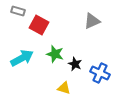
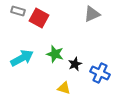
gray triangle: moved 7 px up
red square: moved 7 px up
black star: rotated 24 degrees clockwise
